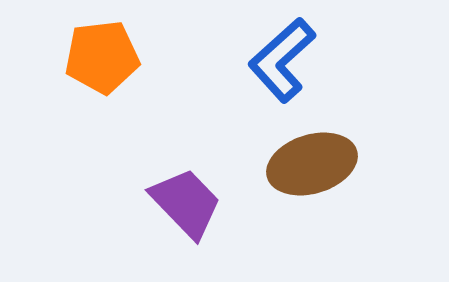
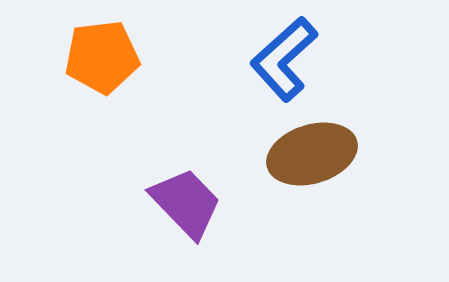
blue L-shape: moved 2 px right, 1 px up
brown ellipse: moved 10 px up
